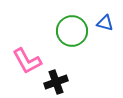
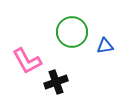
blue triangle: moved 23 px down; rotated 24 degrees counterclockwise
green circle: moved 1 px down
